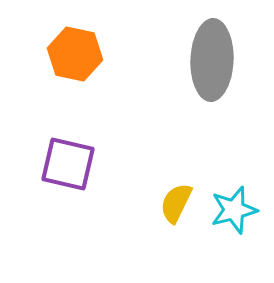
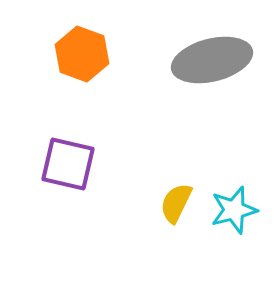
orange hexagon: moved 7 px right; rotated 8 degrees clockwise
gray ellipse: rotated 74 degrees clockwise
